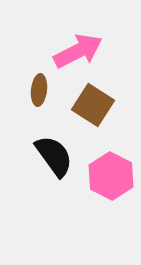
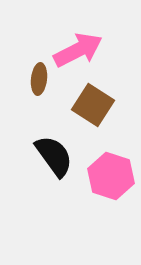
pink arrow: moved 1 px up
brown ellipse: moved 11 px up
pink hexagon: rotated 9 degrees counterclockwise
